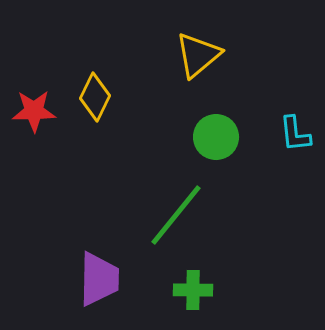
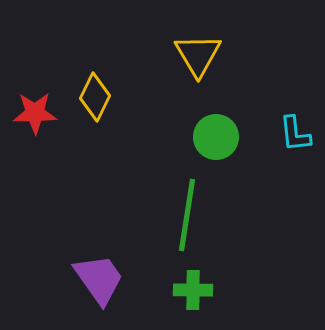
yellow triangle: rotated 21 degrees counterclockwise
red star: moved 1 px right, 2 px down
green line: moved 11 px right; rotated 30 degrees counterclockwise
purple trapezoid: rotated 36 degrees counterclockwise
